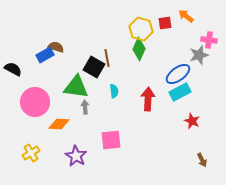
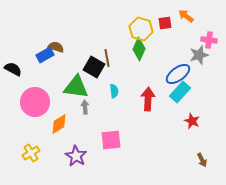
cyan rectangle: rotated 20 degrees counterclockwise
orange diamond: rotated 35 degrees counterclockwise
